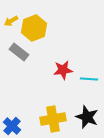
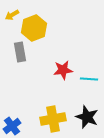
yellow arrow: moved 1 px right, 6 px up
gray rectangle: moved 1 px right; rotated 42 degrees clockwise
blue cross: rotated 12 degrees clockwise
